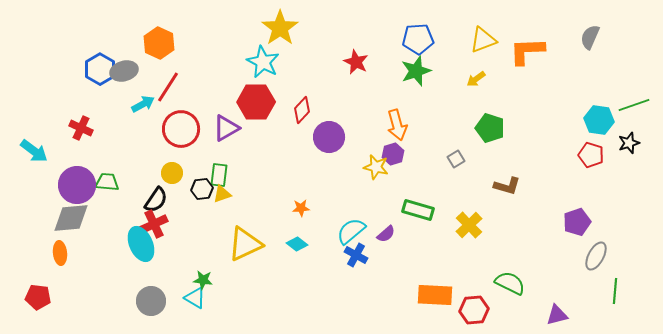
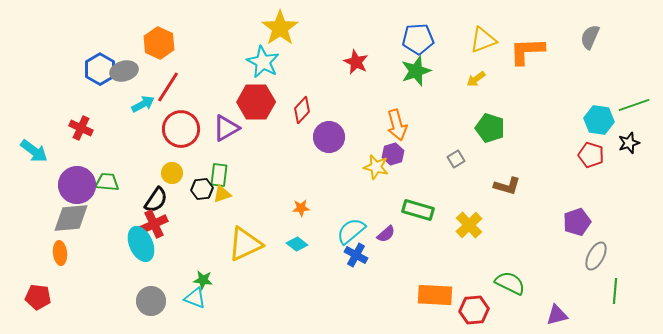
cyan triangle at (195, 298): rotated 10 degrees counterclockwise
